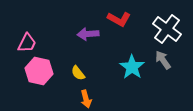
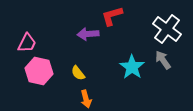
red L-shape: moved 7 px left, 3 px up; rotated 135 degrees clockwise
